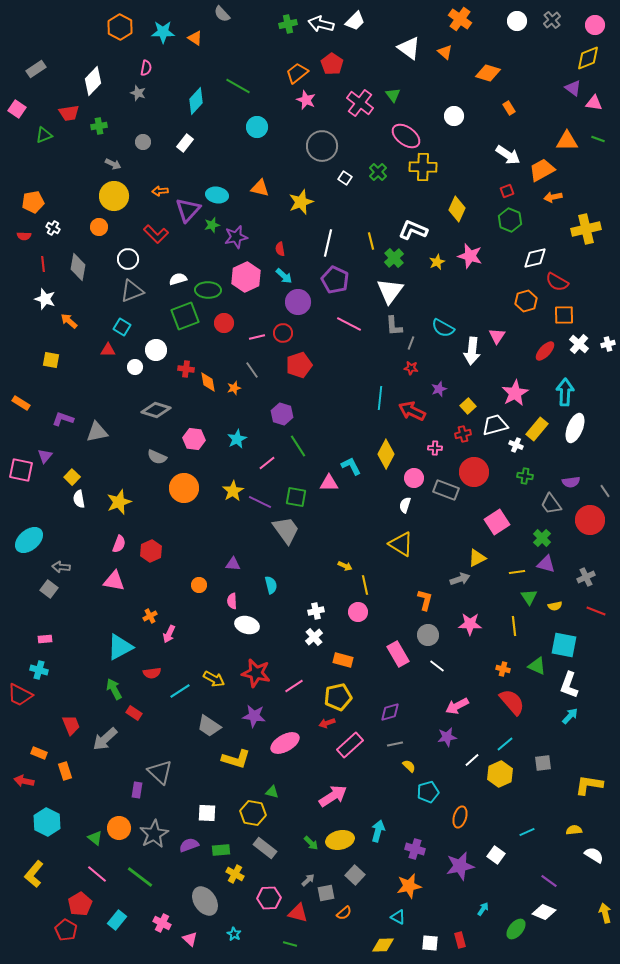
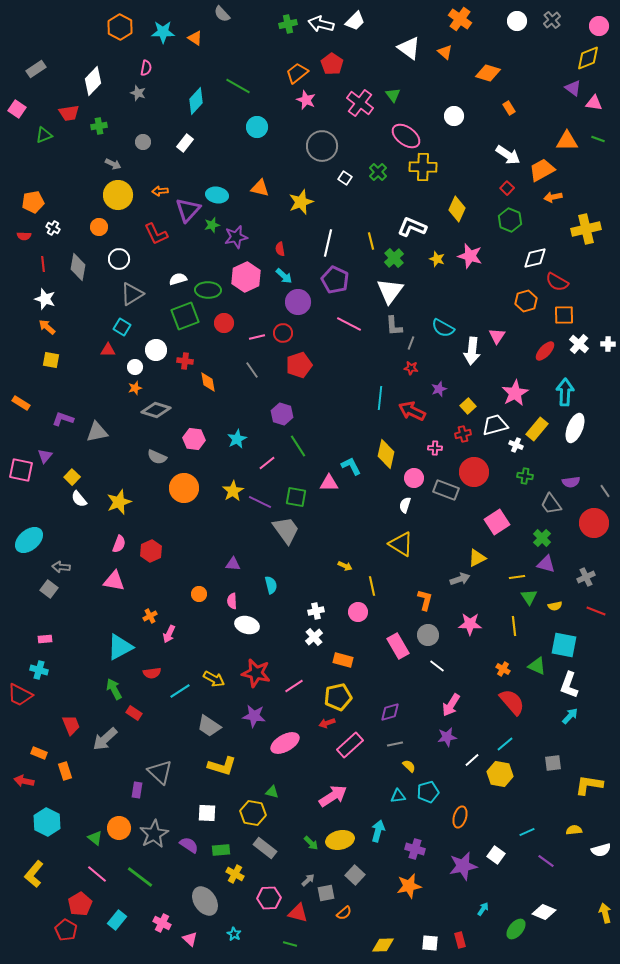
pink circle at (595, 25): moved 4 px right, 1 px down
red square at (507, 191): moved 3 px up; rotated 24 degrees counterclockwise
yellow circle at (114, 196): moved 4 px right, 1 px up
white L-shape at (413, 230): moved 1 px left, 3 px up
red L-shape at (156, 234): rotated 20 degrees clockwise
white circle at (128, 259): moved 9 px left
yellow star at (437, 262): moved 3 px up; rotated 28 degrees counterclockwise
gray triangle at (132, 291): moved 3 px down; rotated 10 degrees counterclockwise
orange arrow at (69, 321): moved 22 px left, 6 px down
white cross at (608, 344): rotated 16 degrees clockwise
red cross at (186, 369): moved 1 px left, 8 px up
orange star at (234, 388): moved 99 px left
yellow diamond at (386, 454): rotated 16 degrees counterclockwise
white semicircle at (79, 499): rotated 30 degrees counterclockwise
red circle at (590, 520): moved 4 px right, 3 px down
yellow line at (517, 572): moved 5 px down
orange circle at (199, 585): moved 9 px down
yellow line at (365, 585): moved 7 px right, 1 px down
pink rectangle at (398, 654): moved 8 px up
orange cross at (503, 669): rotated 16 degrees clockwise
pink arrow at (457, 706): moved 6 px left, 1 px up; rotated 30 degrees counterclockwise
yellow L-shape at (236, 759): moved 14 px left, 7 px down
gray square at (543, 763): moved 10 px right
yellow hexagon at (500, 774): rotated 25 degrees counterclockwise
purple semicircle at (189, 845): rotated 54 degrees clockwise
white semicircle at (594, 855): moved 7 px right, 5 px up; rotated 132 degrees clockwise
purple star at (460, 866): moved 3 px right
purple line at (549, 881): moved 3 px left, 20 px up
cyan triangle at (398, 917): moved 121 px up; rotated 35 degrees counterclockwise
